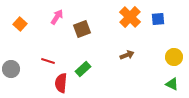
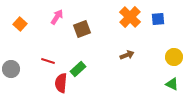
green rectangle: moved 5 px left
